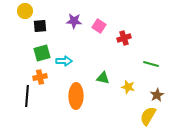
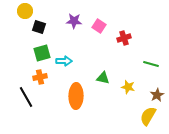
black square: moved 1 px left, 1 px down; rotated 24 degrees clockwise
black line: moved 1 px left, 1 px down; rotated 35 degrees counterclockwise
